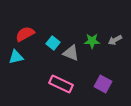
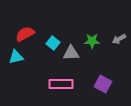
gray arrow: moved 4 px right, 1 px up
gray triangle: rotated 24 degrees counterclockwise
pink rectangle: rotated 25 degrees counterclockwise
